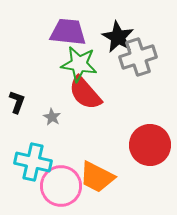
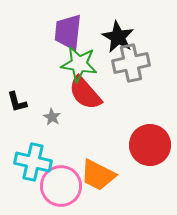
purple trapezoid: rotated 90 degrees counterclockwise
gray cross: moved 7 px left, 6 px down; rotated 6 degrees clockwise
black L-shape: rotated 145 degrees clockwise
orange trapezoid: moved 1 px right, 2 px up
